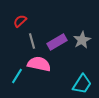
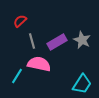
gray star: rotated 18 degrees counterclockwise
